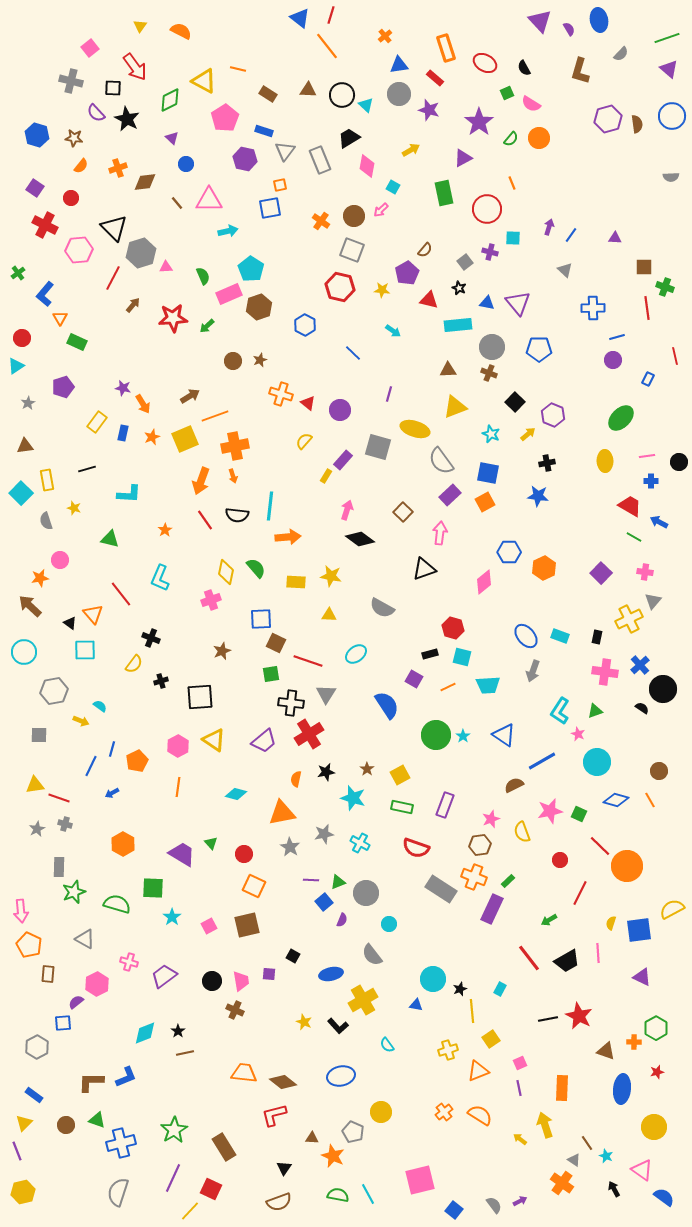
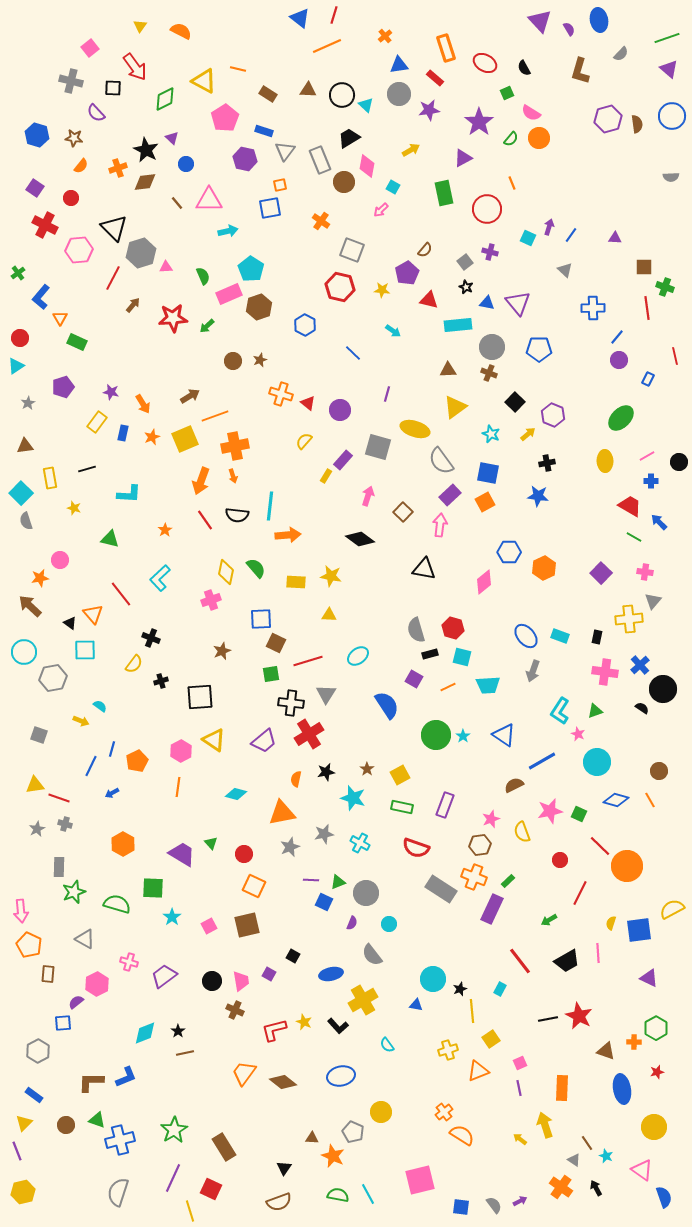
red line at (331, 15): moved 3 px right
orange line at (327, 46): rotated 76 degrees counterclockwise
green diamond at (170, 100): moved 5 px left, 1 px up
pink semicircle at (531, 104): moved 9 px down
purple star at (429, 110): rotated 25 degrees counterclockwise
black star at (127, 119): moved 19 px right, 31 px down
brown circle at (354, 216): moved 10 px left, 34 px up
cyan square at (513, 238): moved 15 px right; rotated 21 degrees clockwise
black star at (459, 288): moved 7 px right, 1 px up
blue L-shape at (45, 294): moved 4 px left, 3 px down
blue line at (617, 337): rotated 35 degrees counterclockwise
red circle at (22, 338): moved 2 px left
purple circle at (613, 360): moved 6 px right
purple star at (123, 388): moved 12 px left, 4 px down
purple line at (389, 394): moved 2 px left
yellow triangle at (455, 407): rotated 15 degrees counterclockwise
pink line at (647, 456): rotated 21 degrees counterclockwise
yellow rectangle at (47, 480): moved 3 px right, 2 px up
pink arrow at (347, 510): moved 21 px right, 14 px up
gray semicircle at (46, 521): moved 20 px left
blue arrow at (659, 522): rotated 18 degrees clockwise
pink arrow at (440, 533): moved 8 px up
orange arrow at (288, 537): moved 2 px up
black triangle at (424, 569): rotated 30 degrees clockwise
cyan L-shape at (160, 578): rotated 24 degrees clockwise
gray semicircle at (382, 608): moved 34 px right, 22 px down; rotated 45 degrees clockwise
yellow cross at (629, 619): rotated 20 degrees clockwise
cyan ellipse at (356, 654): moved 2 px right, 2 px down
red line at (308, 661): rotated 36 degrees counterclockwise
gray hexagon at (54, 691): moved 1 px left, 13 px up
gray square at (39, 735): rotated 18 degrees clockwise
pink hexagon at (178, 746): moved 3 px right, 5 px down
gray star at (290, 847): rotated 18 degrees clockwise
blue square at (324, 902): rotated 24 degrees counterclockwise
purple semicircle at (342, 920): moved 10 px right, 3 px down
red line at (529, 958): moved 9 px left, 3 px down
purple square at (269, 974): rotated 24 degrees clockwise
purple triangle at (642, 977): moved 7 px right, 1 px down
gray hexagon at (37, 1047): moved 1 px right, 4 px down
orange trapezoid at (244, 1073): rotated 60 degrees counterclockwise
blue ellipse at (622, 1089): rotated 16 degrees counterclockwise
red L-shape at (274, 1115): moved 85 px up
orange semicircle at (480, 1115): moved 18 px left, 20 px down
blue cross at (121, 1143): moved 1 px left, 3 px up
orange cross at (562, 1183): moved 1 px left, 4 px down
black arrow at (614, 1189): moved 18 px left, 1 px up
blue semicircle at (664, 1197): rotated 35 degrees clockwise
blue square at (454, 1210): moved 7 px right, 3 px up; rotated 30 degrees counterclockwise
yellow line at (190, 1211): rotated 60 degrees counterclockwise
